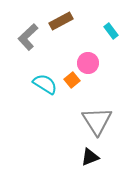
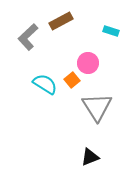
cyan rectangle: rotated 35 degrees counterclockwise
gray triangle: moved 14 px up
